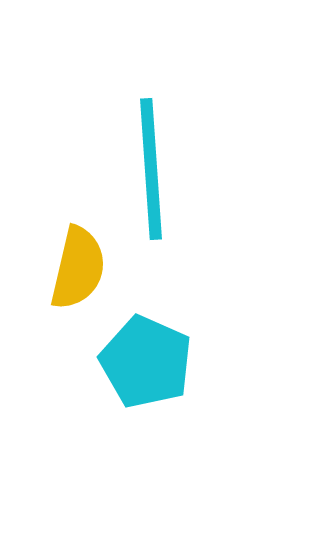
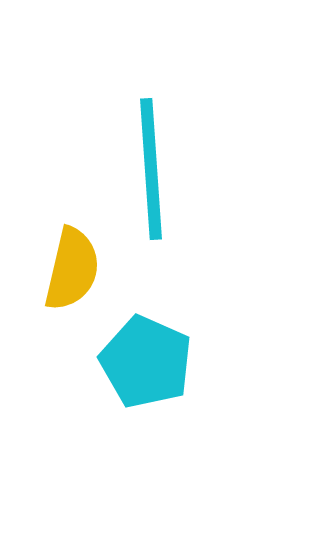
yellow semicircle: moved 6 px left, 1 px down
